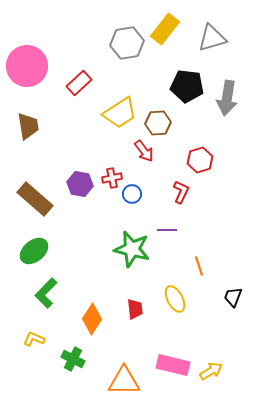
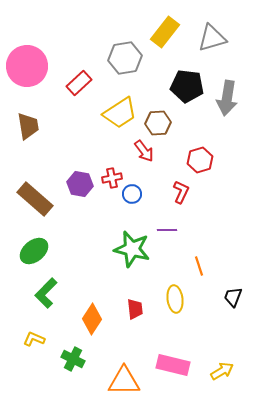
yellow rectangle: moved 3 px down
gray hexagon: moved 2 px left, 15 px down
yellow ellipse: rotated 20 degrees clockwise
yellow arrow: moved 11 px right
